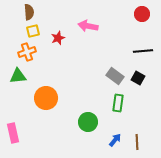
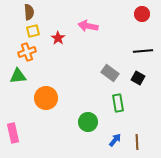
red star: rotated 16 degrees counterclockwise
gray rectangle: moved 5 px left, 3 px up
green rectangle: rotated 18 degrees counterclockwise
